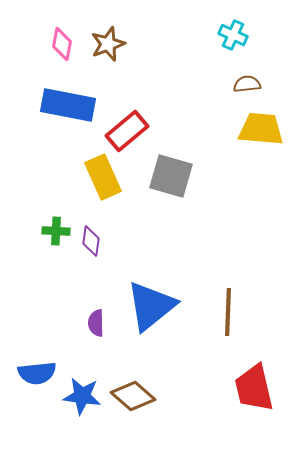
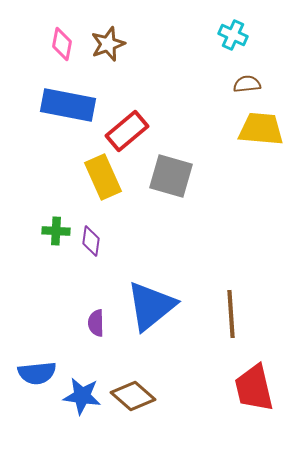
brown line: moved 3 px right, 2 px down; rotated 6 degrees counterclockwise
